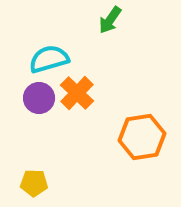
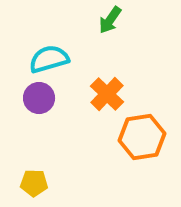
orange cross: moved 30 px right, 1 px down
